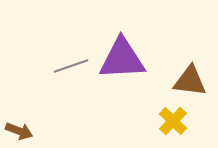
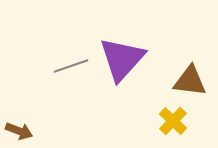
purple triangle: rotated 45 degrees counterclockwise
